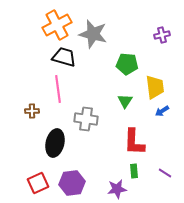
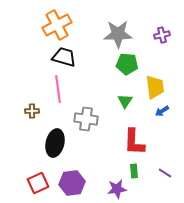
gray star: moved 25 px right; rotated 16 degrees counterclockwise
